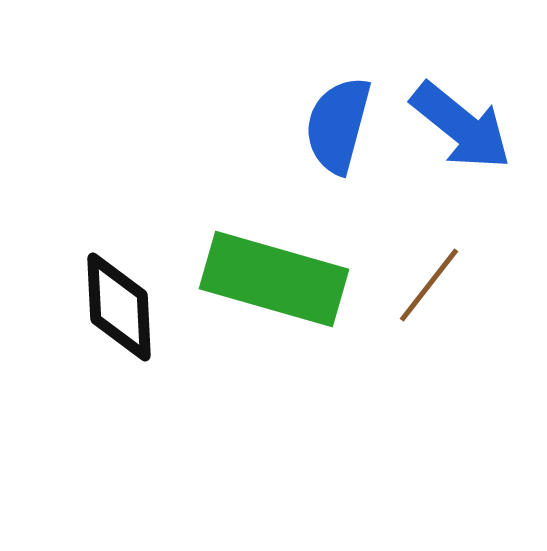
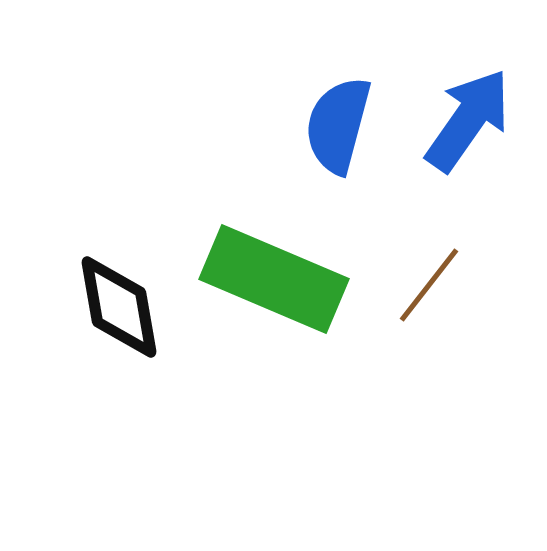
blue arrow: moved 7 px right, 6 px up; rotated 94 degrees counterclockwise
green rectangle: rotated 7 degrees clockwise
black diamond: rotated 7 degrees counterclockwise
